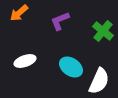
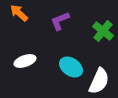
orange arrow: rotated 84 degrees clockwise
